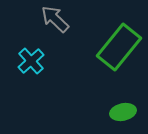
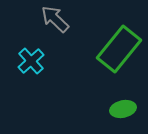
green rectangle: moved 2 px down
green ellipse: moved 3 px up
